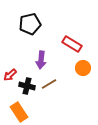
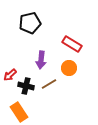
black pentagon: moved 1 px up
orange circle: moved 14 px left
black cross: moved 1 px left
